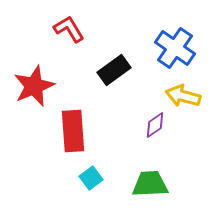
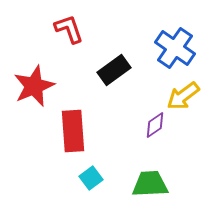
red L-shape: rotated 12 degrees clockwise
yellow arrow: rotated 52 degrees counterclockwise
